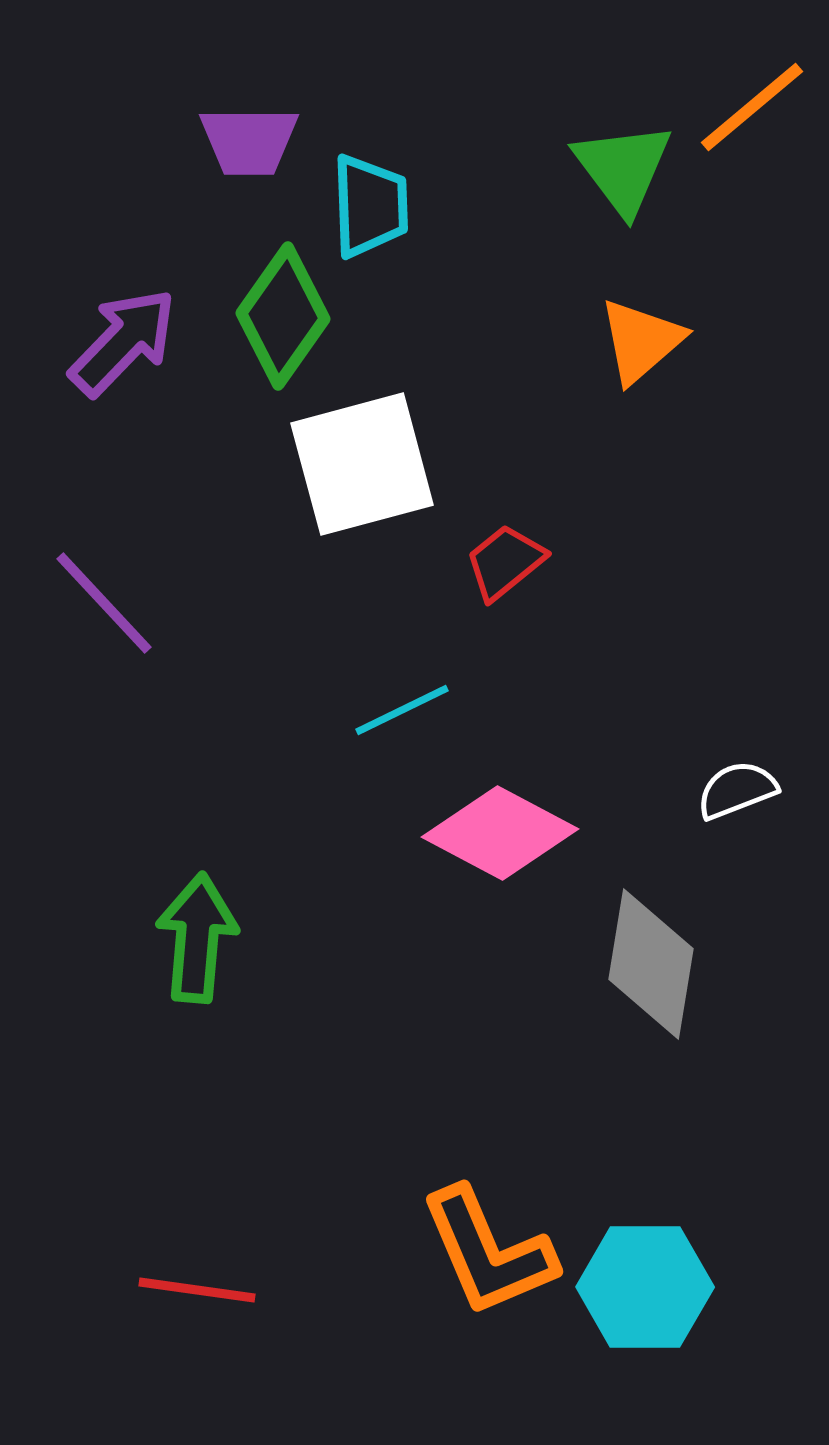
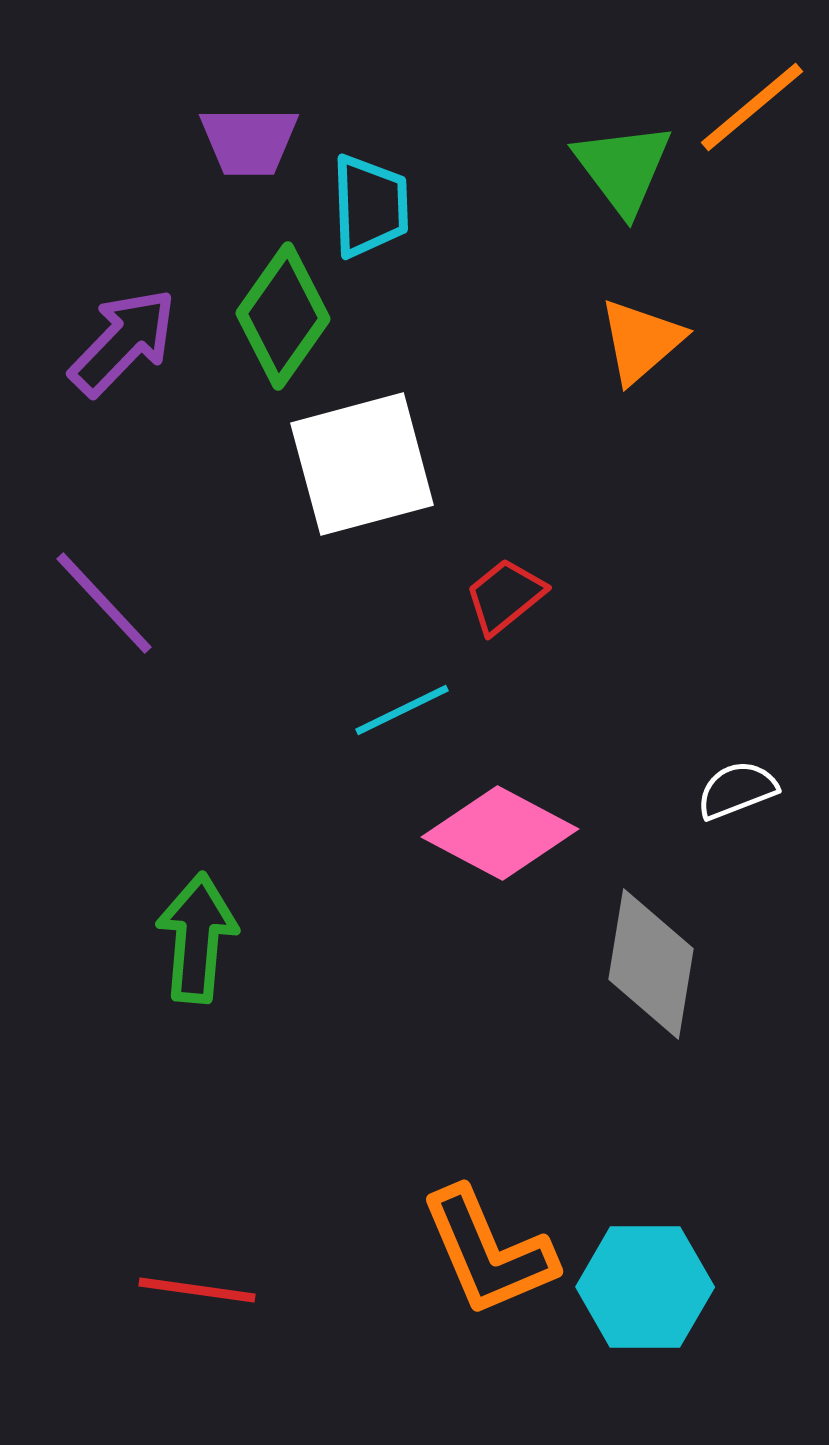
red trapezoid: moved 34 px down
